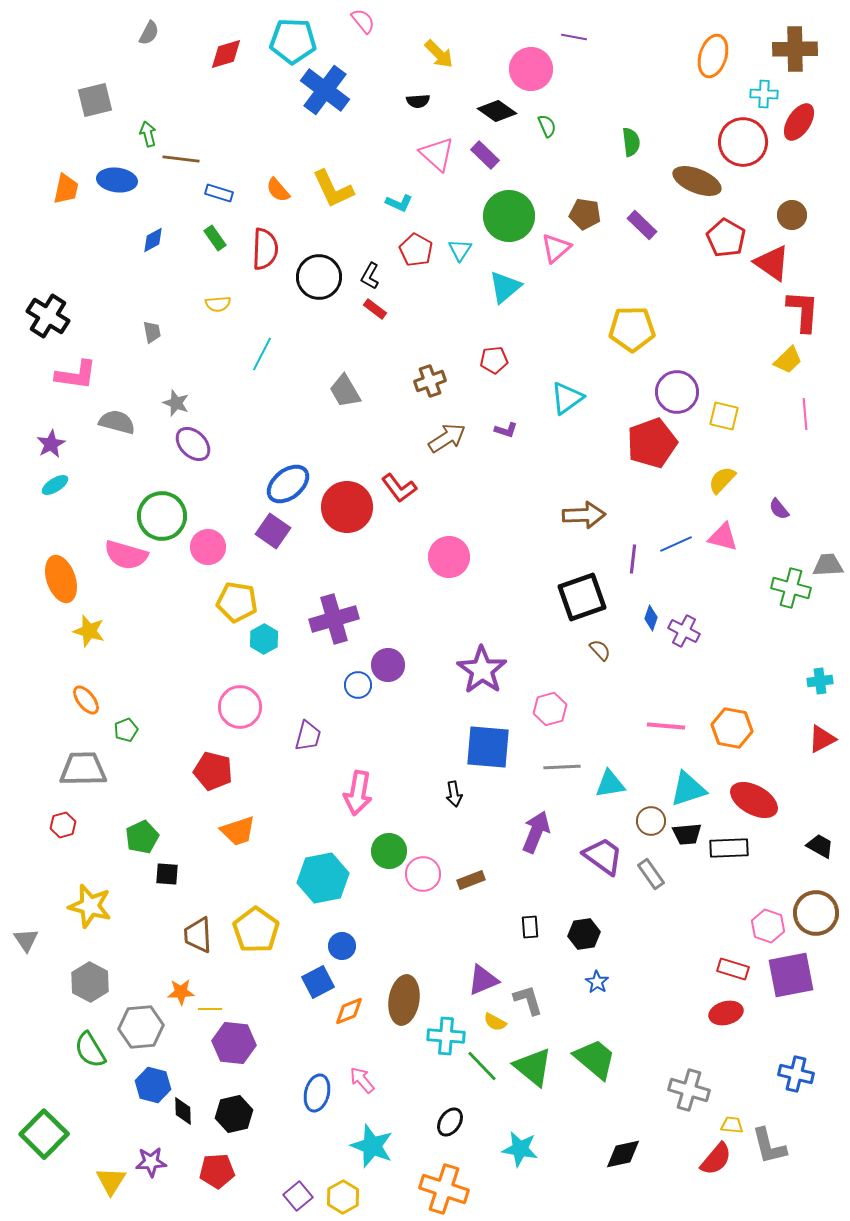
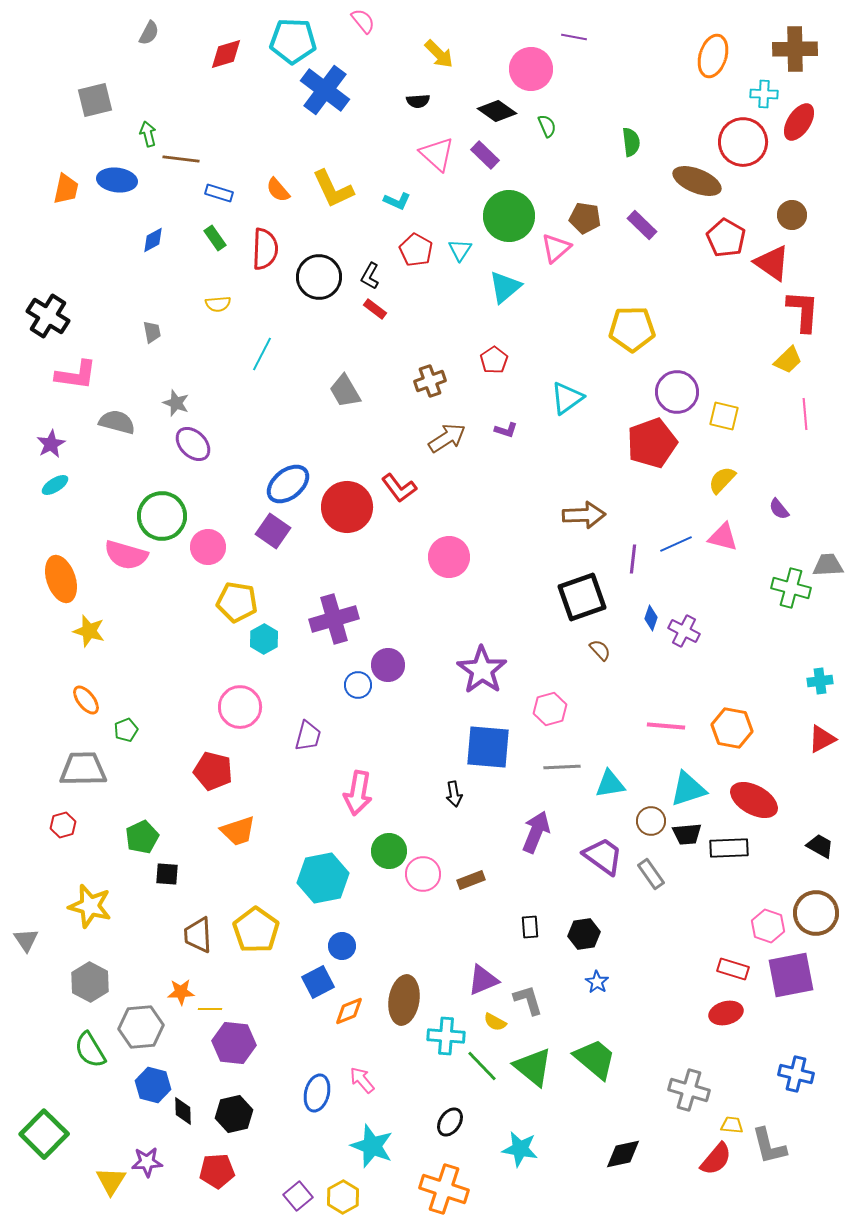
cyan L-shape at (399, 203): moved 2 px left, 2 px up
brown pentagon at (585, 214): moved 4 px down
red pentagon at (494, 360): rotated 28 degrees counterclockwise
purple star at (151, 1162): moved 4 px left
